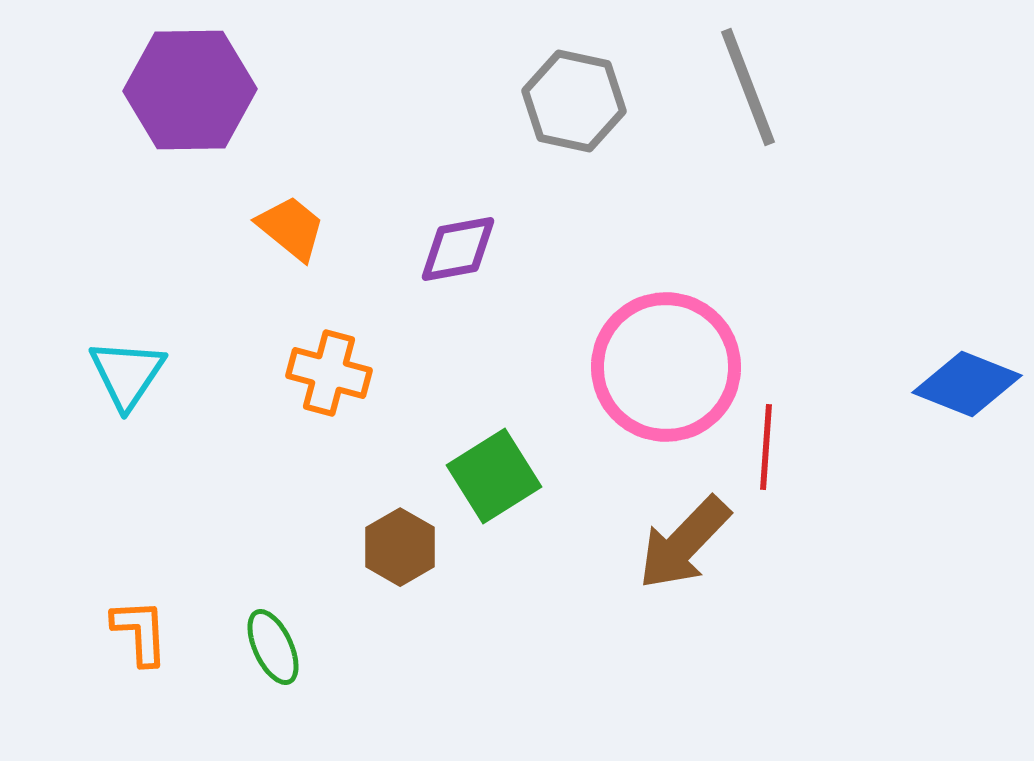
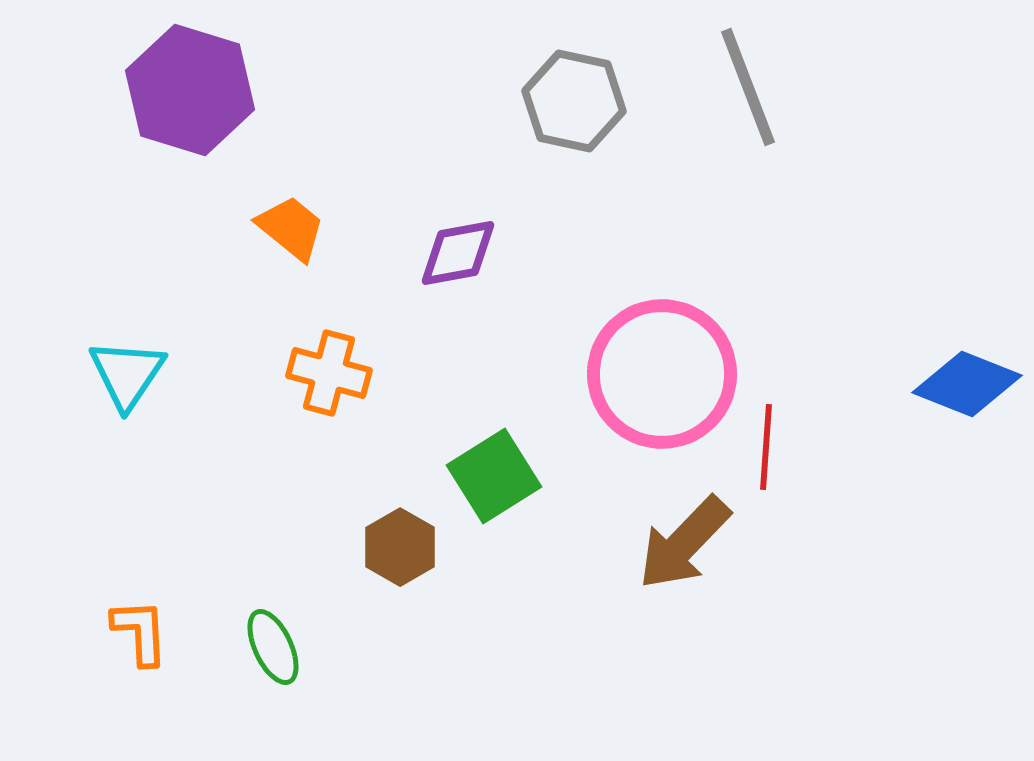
purple hexagon: rotated 18 degrees clockwise
purple diamond: moved 4 px down
pink circle: moved 4 px left, 7 px down
